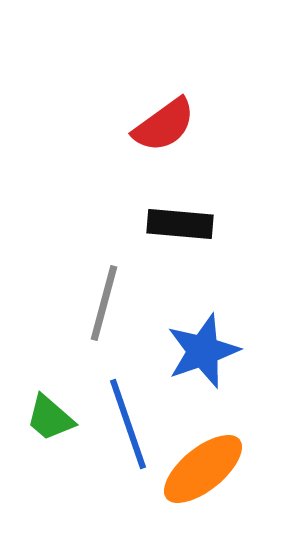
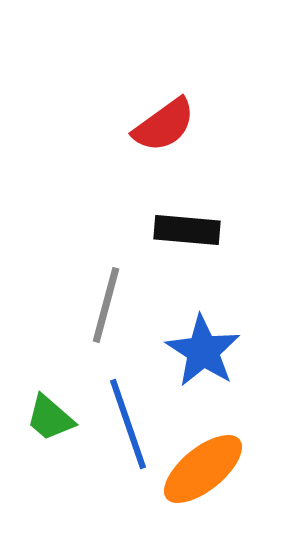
black rectangle: moved 7 px right, 6 px down
gray line: moved 2 px right, 2 px down
blue star: rotated 20 degrees counterclockwise
